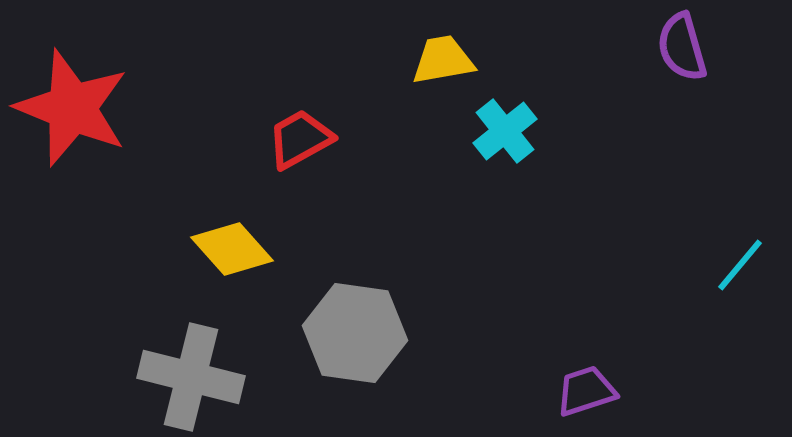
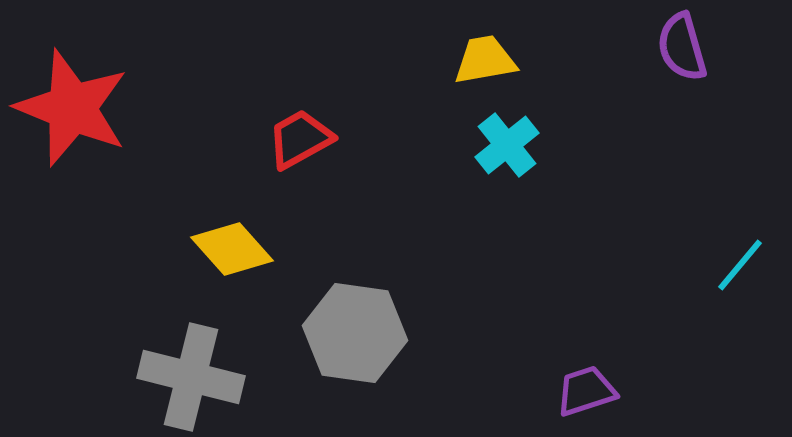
yellow trapezoid: moved 42 px right
cyan cross: moved 2 px right, 14 px down
